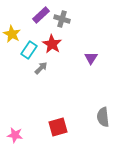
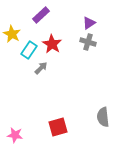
gray cross: moved 26 px right, 23 px down
purple triangle: moved 2 px left, 35 px up; rotated 24 degrees clockwise
